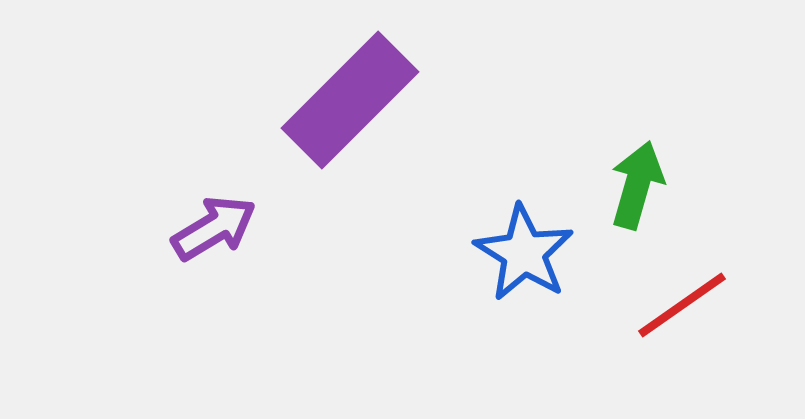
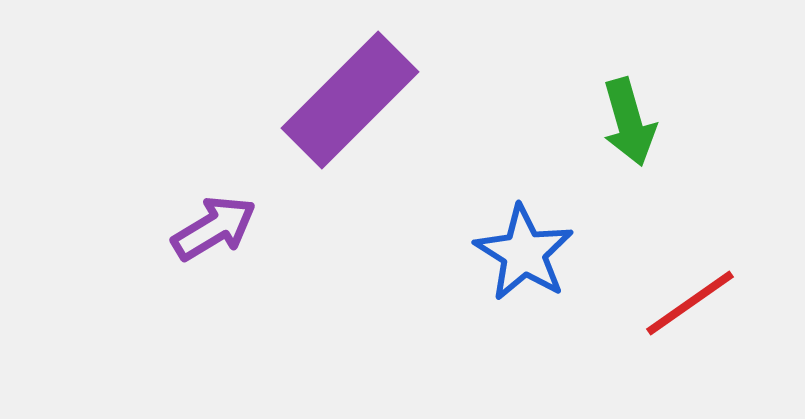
green arrow: moved 8 px left, 63 px up; rotated 148 degrees clockwise
red line: moved 8 px right, 2 px up
